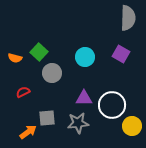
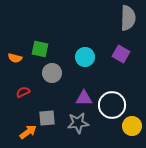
green square: moved 1 px right, 3 px up; rotated 30 degrees counterclockwise
